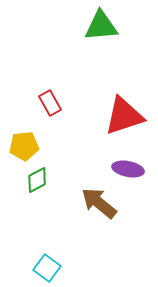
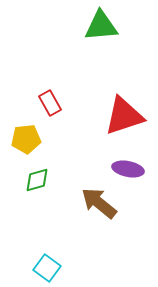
yellow pentagon: moved 2 px right, 7 px up
green diamond: rotated 12 degrees clockwise
